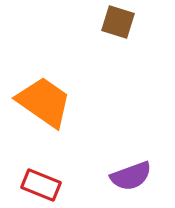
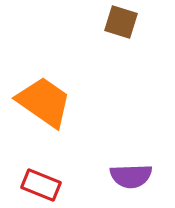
brown square: moved 3 px right
purple semicircle: rotated 18 degrees clockwise
